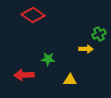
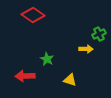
green star: moved 1 px left; rotated 24 degrees clockwise
red arrow: moved 1 px right, 1 px down
yellow triangle: rotated 16 degrees clockwise
